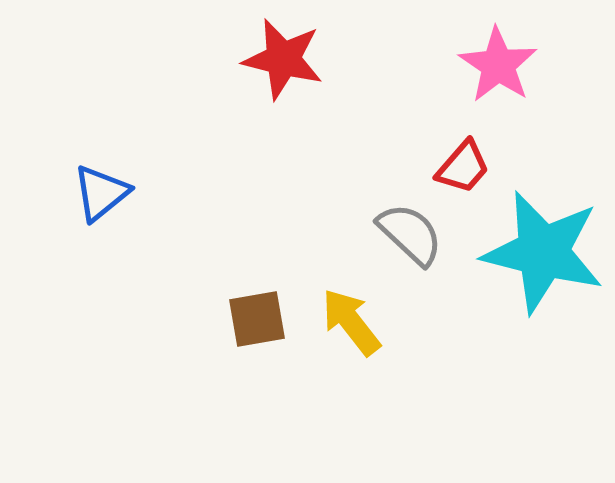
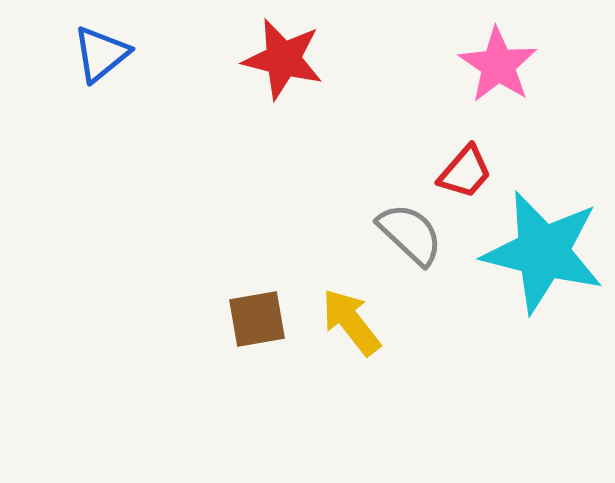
red trapezoid: moved 2 px right, 5 px down
blue triangle: moved 139 px up
